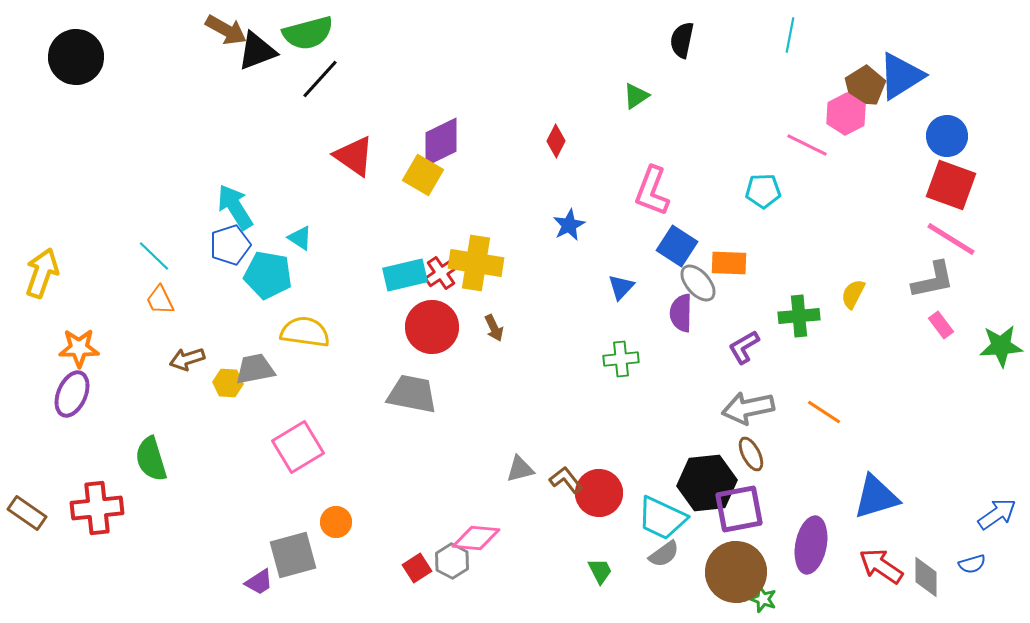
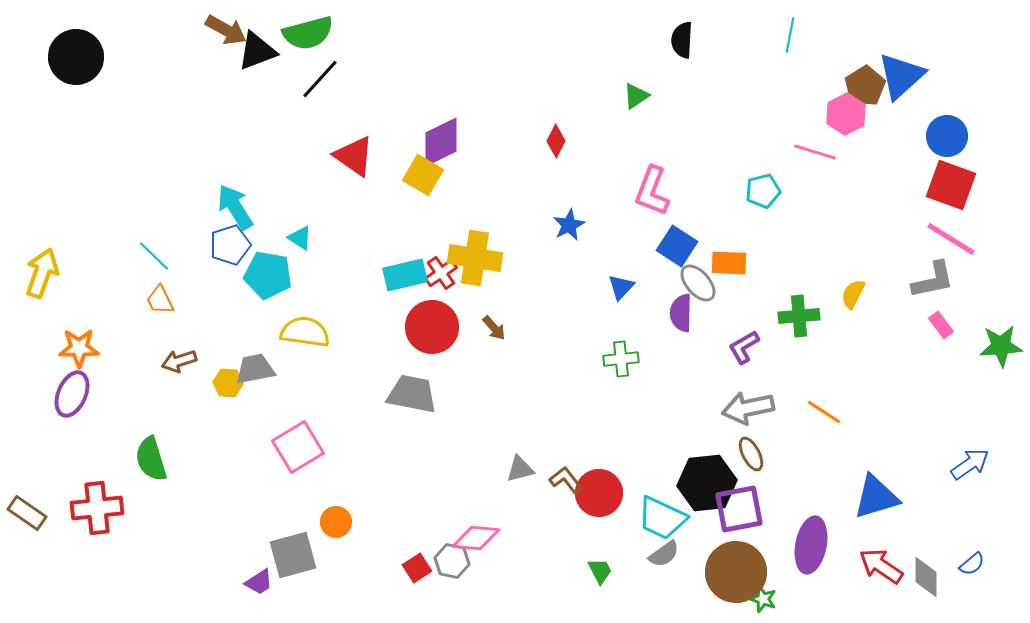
black semicircle at (682, 40): rotated 9 degrees counterclockwise
blue triangle at (901, 76): rotated 10 degrees counterclockwise
pink line at (807, 145): moved 8 px right, 7 px down; rotated 9 degrees counterclockwise
cyan pentagon at (763, 191): rotated 12 degrees counterclockwise
yellow cross at (476, 263): moved 1 px left, 5 px up
brown arrow at (494, 328): rotated 16 degrees counterclockwise
brown arrow at (187, 359): moved 8 px left, 2 px down
blue arrow at (997, 514): moved 27 px left, 50 px up
gray hexagon at (452, 561): rotated 16 degrees counterclockwise
blue semicircle at (972, 564): rotated 24 degrees counterclockwise
